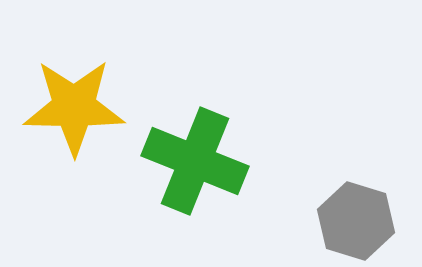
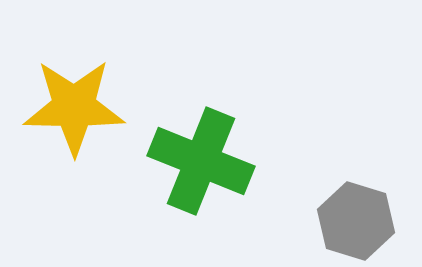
green cross: moved 6 px right
